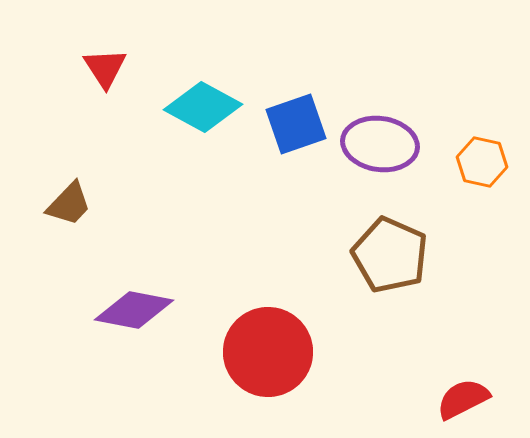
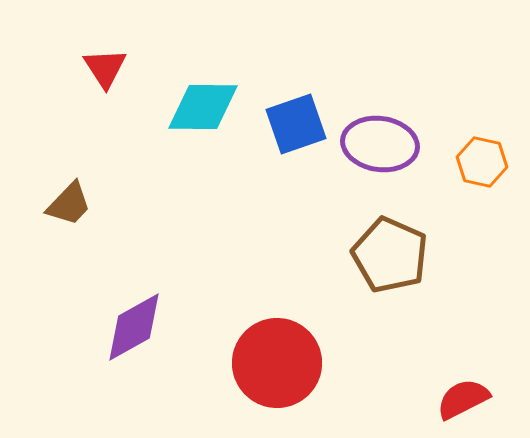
cyan diamond: rotated 28 degrees counterclockwise
purple diamond: moved 17 px down; rotated 40 degrees counterclockwise
red circle: moved 9 px right, 11 px down
